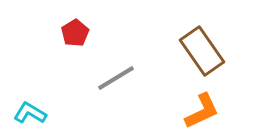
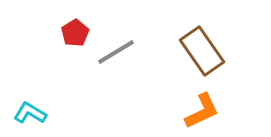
gray line: moved 26 px up
